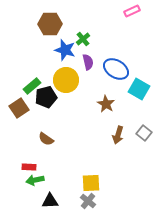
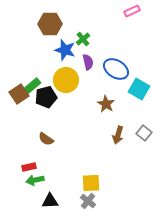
brown square: moved 14 px up
red rectangle: rotated 16 degrees counterclockwise
